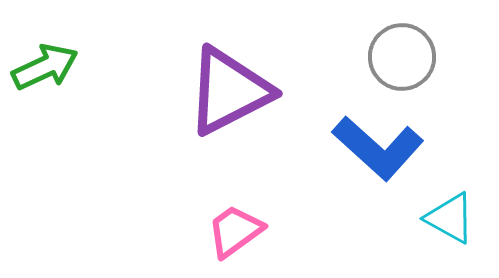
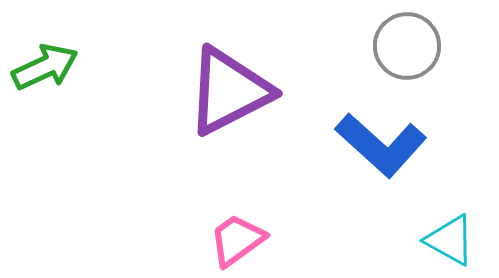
gray circle: moved 5 px right, 11 px up
blue L-shape: moved 3 px right, 3 px up
cyan triangle: moved 22 px down
pink trapezoid: moved 2 px right, 9 px down
